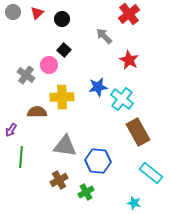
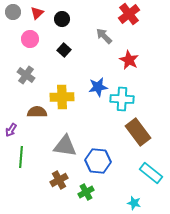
pink circle: moved 19 px left, 26 px up
cyan cross: rotated 35 degrees counterclockwise
brown rectangle: rotated 8 degrees counterclockwise
